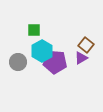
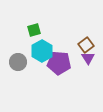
green square: rotated 16 degrees counterclockwise
brown square: rotated 14 degrees clockwise
purple triangle: moved 7 px right; rotated 32 degrees counterclockwise
purple pentagon: moved 4 px right, 1 px down
